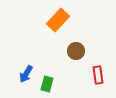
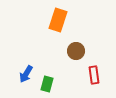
orange rectangle: rotated 25 degrees counterclockwise
red rectangle: moved 4 px left
